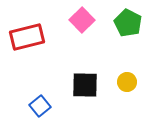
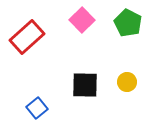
red rectangle: rotated 28 degrees counterclockwise
blue square: moved 3 px left, 2 px down
